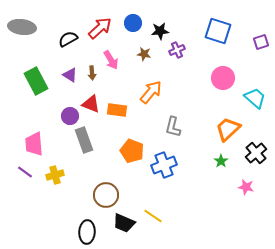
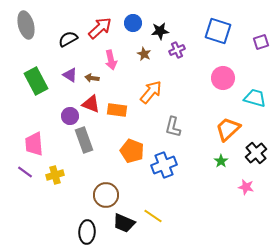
gray ellipse: moved 4 px right, 2 px up; rotated 68 degrees clockwise
brown star: rotated 16 degrees clockwise
pink arrow: rotated 18 degrees clockwise
brown arrow: moved 5 px down; rotated 104 degrees clockwise
cyan trapezoid: rotated 25 degrees counterclockwise
